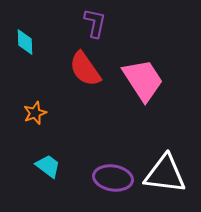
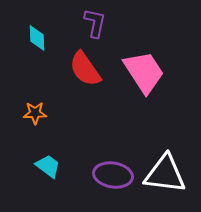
cyan diamond: moved 12 px right, 4 px up
pink trapezoid: moved 1 px right, 8 px up
orange star: rotated 20 degrees clockwise
purple ellipse: moved 3 px up
